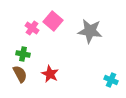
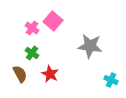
gray star: moved 15 px down
green cross: moved 9 px right, 1 px up; rotated 24 degrees clockwise
